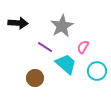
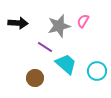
gray star: moved 3 px left; rotated 15 degrees clockwise
pink semicircle: moved 26 px up
